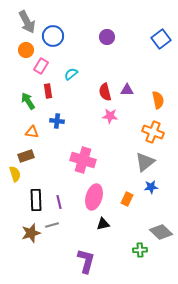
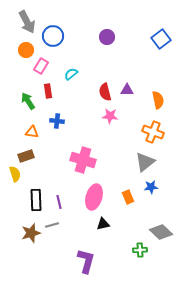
orange rectangle: moved 1 px right, 2 px up; rotated 48 degrees counterclockwise
